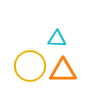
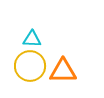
cyan triangle: moved 25 px left
